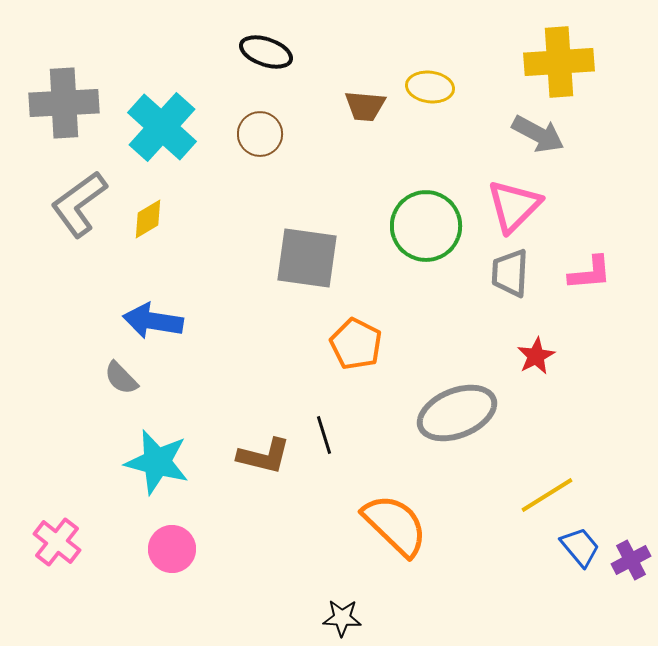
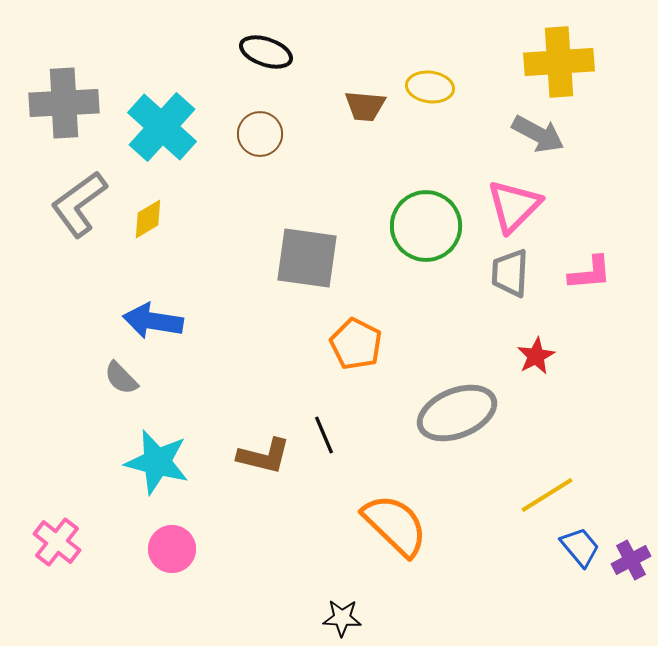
black line: rotated 6 degrees counterclockwise
